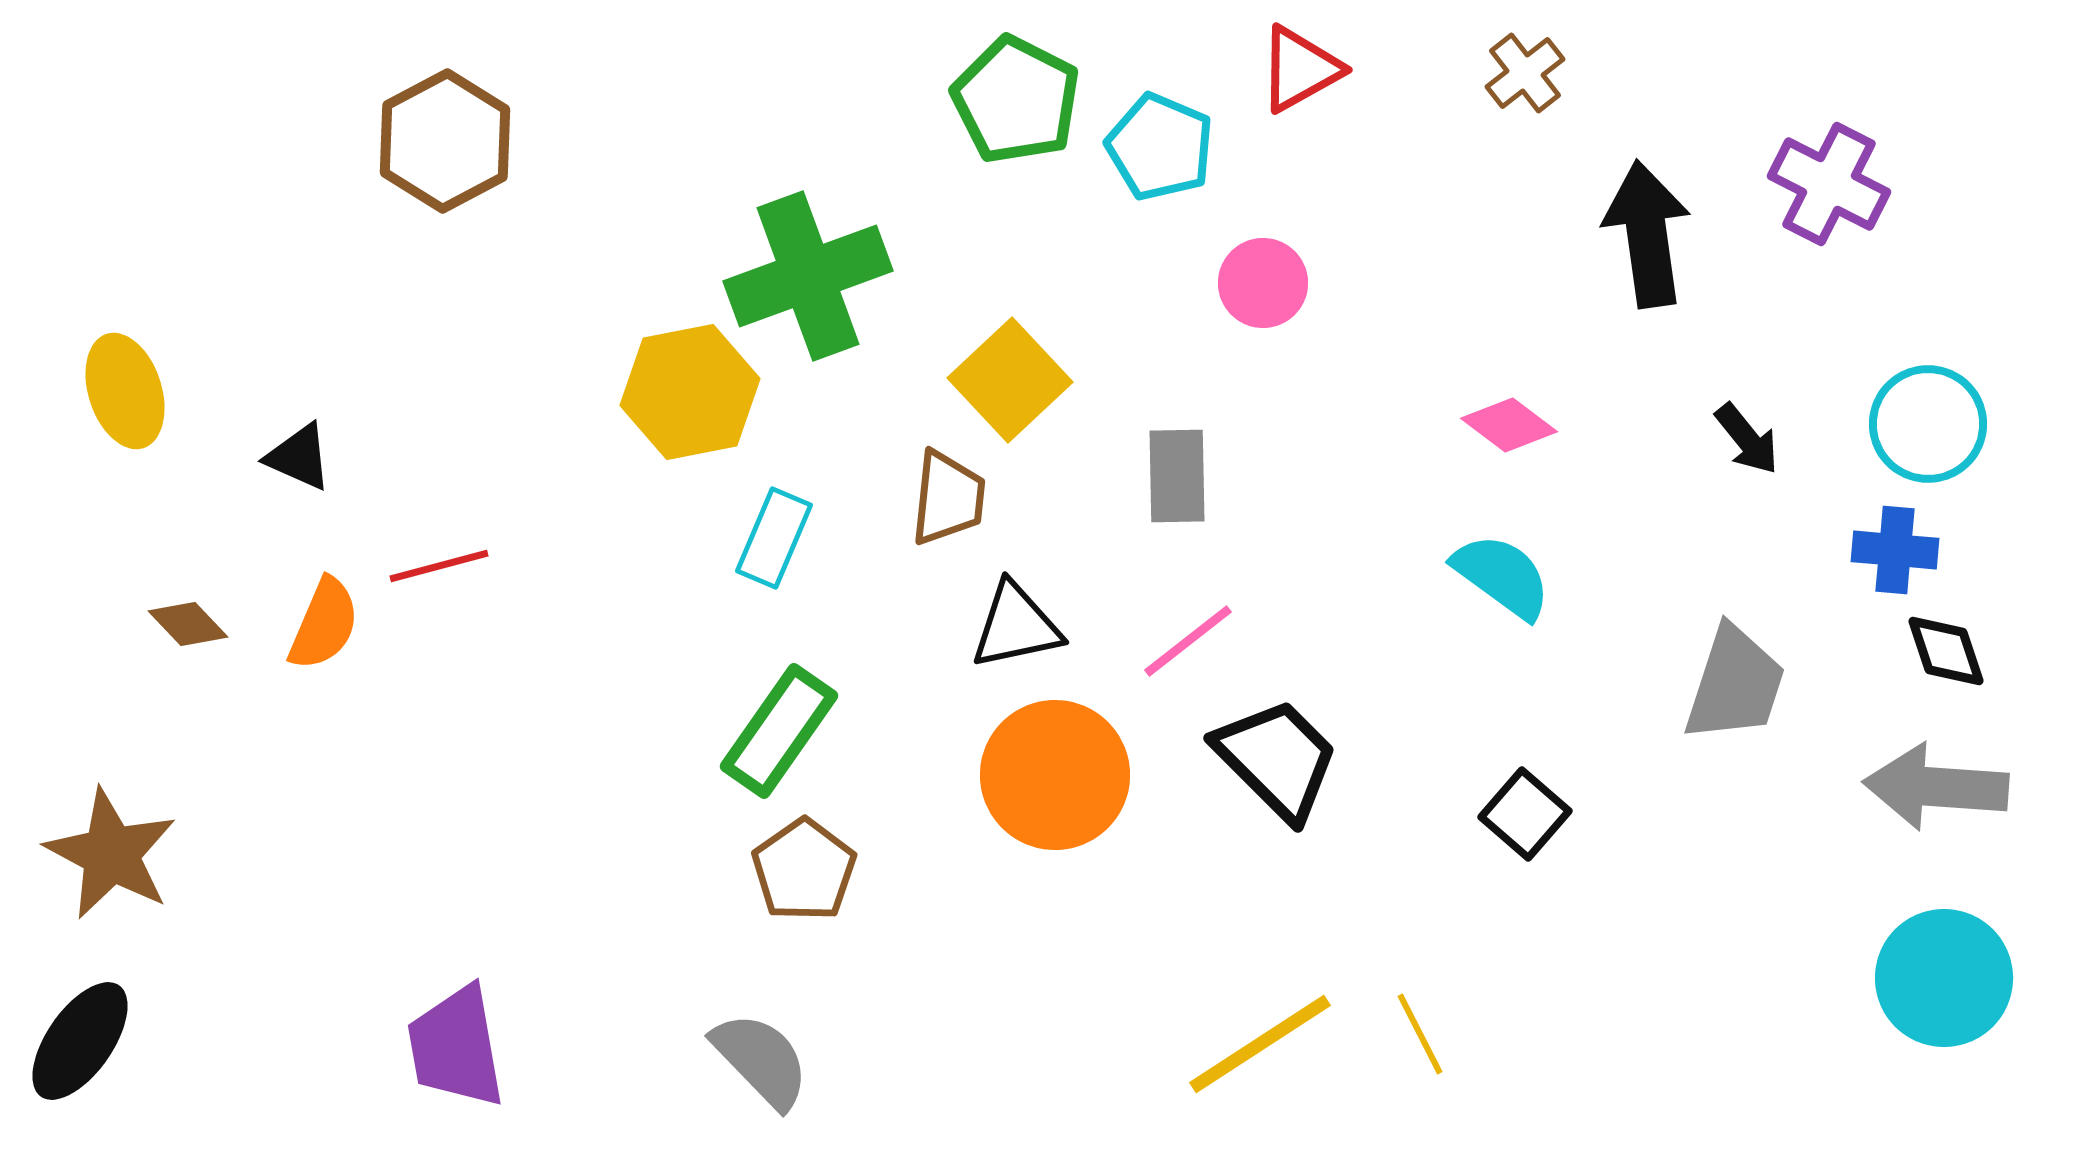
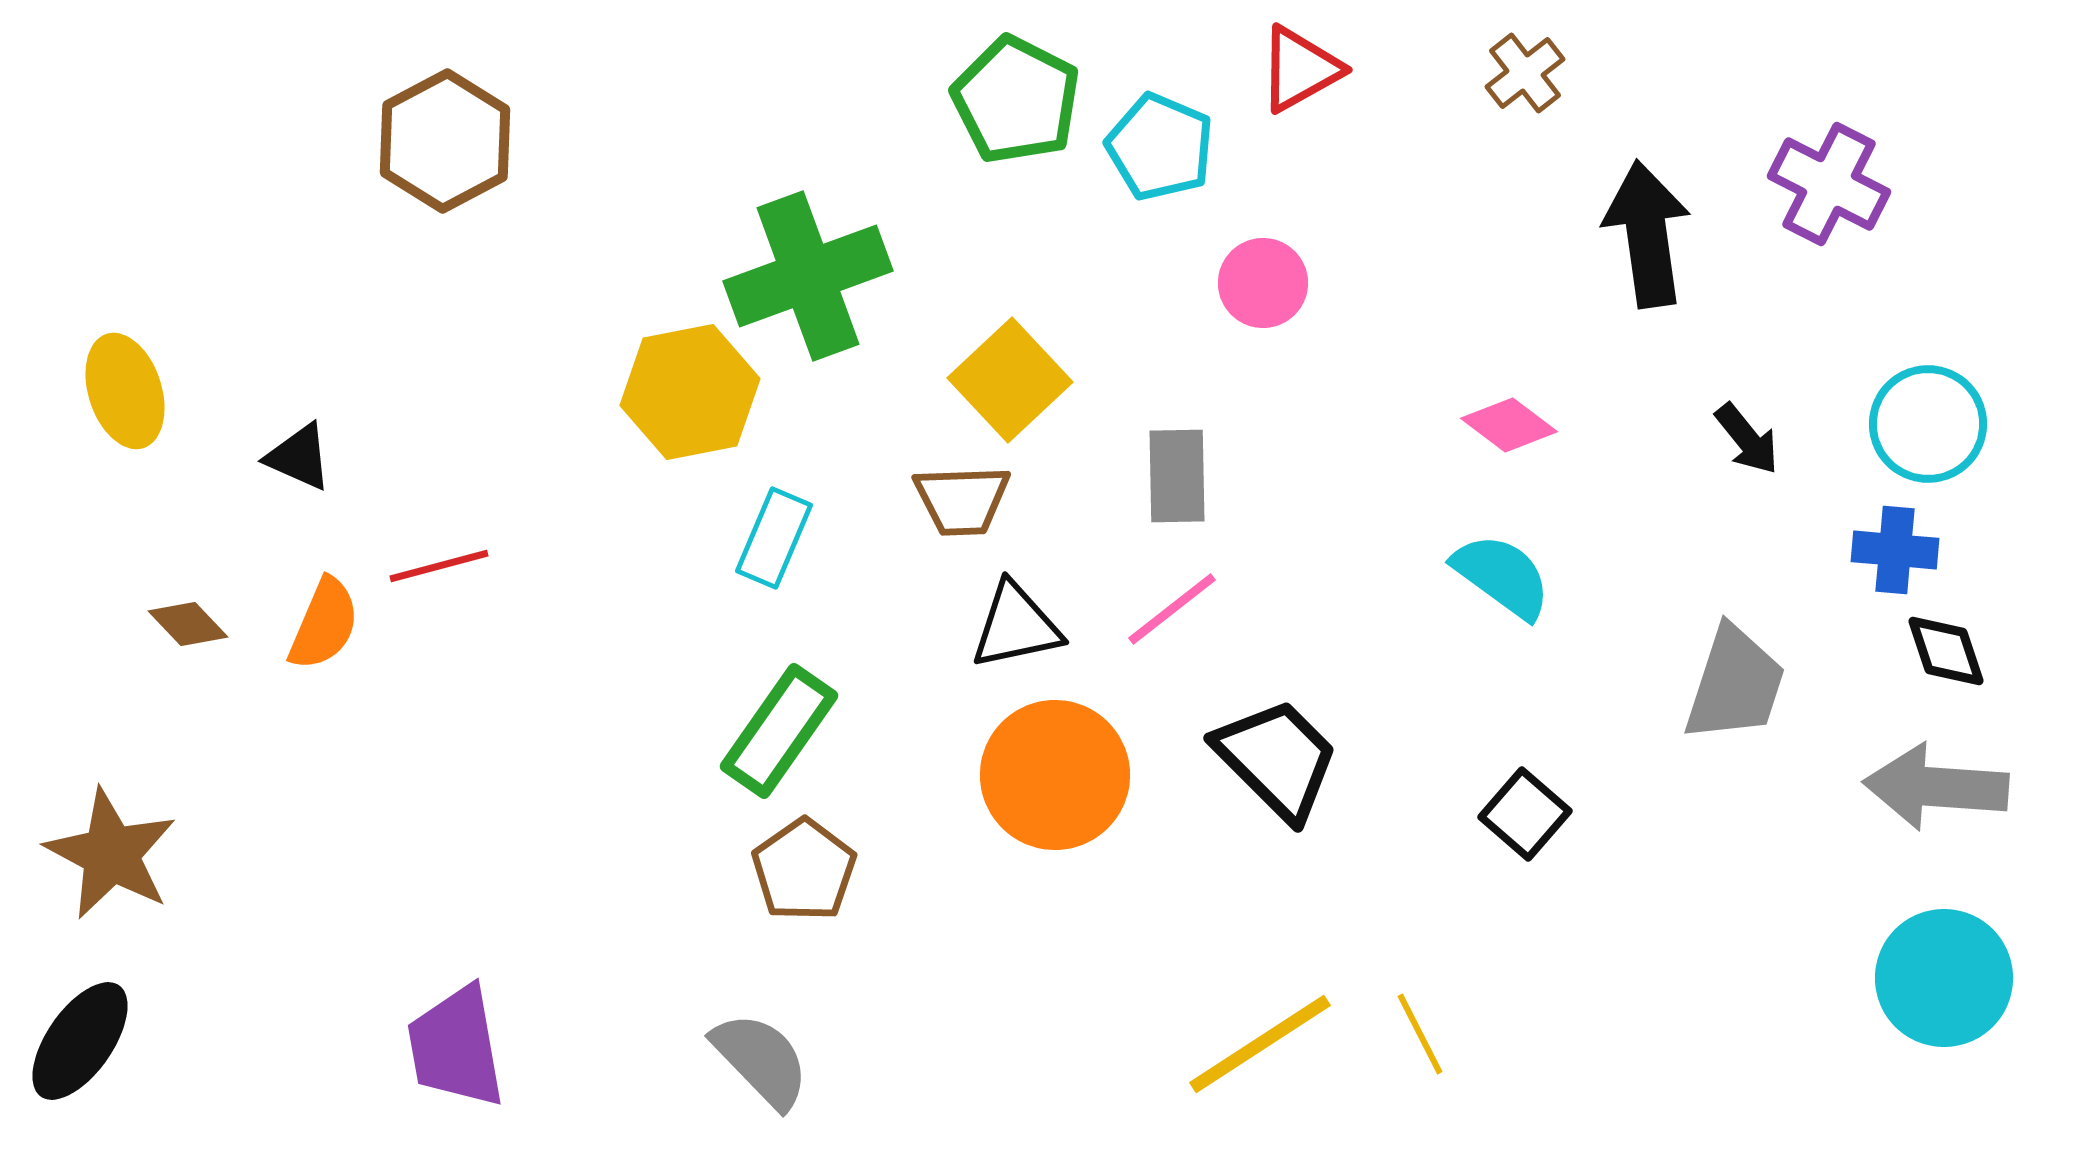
brown trapezoid at (948, 498): moved 14 px right, 2 px down; rotated 82 degrees clockwise
pink line at (1188, 641): moved 16 px left, 32 px up
